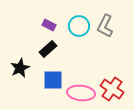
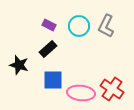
gray L-shape: moved 1 px right
black star: moved 1 px left, 3 px up; rotated 30 degrees counterclockwise
